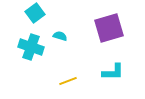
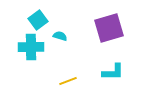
cyan square: moved 3 px right, 7 px down
cyan cross: rotated 20 degrees counterclockwise
